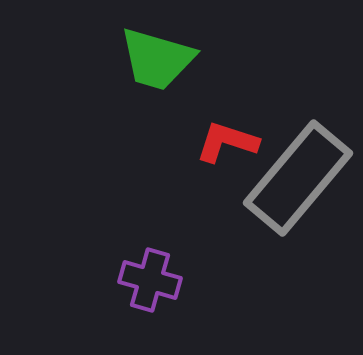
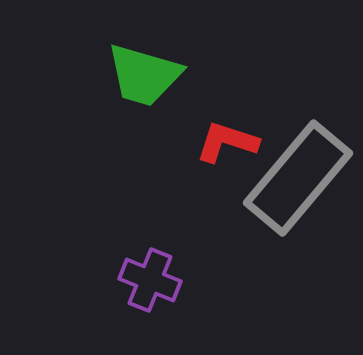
green trapezoid: moved 13 px left, 16 px down
purple cross: rotated 6 degrees clockwise
